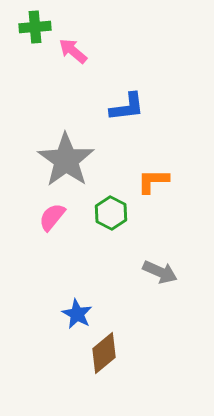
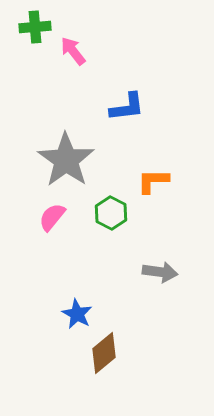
pink arrow: rotated 12 degrees clockwise
gray arrow: rotated 16 degrees counterclockwise
